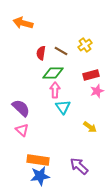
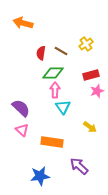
yellow cross: moved 1 px right, 1 px up
orange rectangle: moved 14 px right, 18 px up
